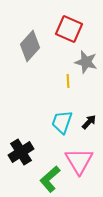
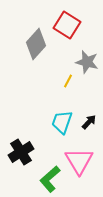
red square: moved 2 px left, 4 px up; rotated 8 degrees clockwise
gray diamond: moved 6 px right, 2 px up
gray star: moved 1 px right
yellow line: rotated 32 degrees clockwise
